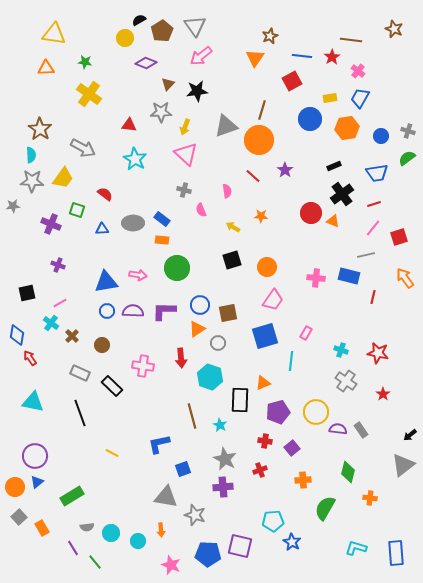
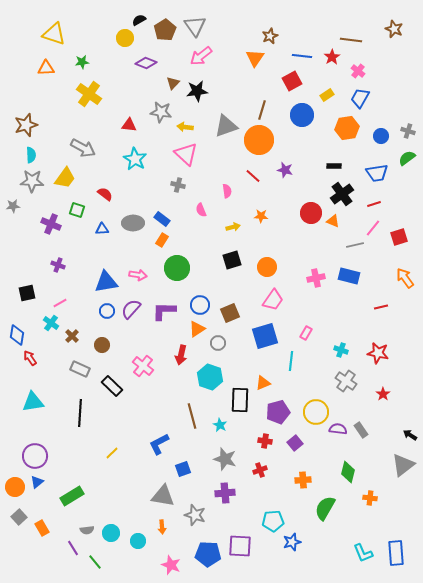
brown pentagon at (162, 31): moved 3 px right, 1 px up
yellow triangle at (54, 34): rotated 10 degrees clockwise
green star at (85, 62): moved 3 px left; rotated 16 degrees counterclockwise
brown triangle at (168, 84): moved 5 px right, 1 px up
yellow rectangle at (330, 98): moved 3 px left, 3 px up; rotated 24 degrees counterclockwise
gray star at (161, 112): rotated 10 degrees clockwise
blue circle at (310, 119): moved 8 px left, 4 px up
yellow arrow at (185, 127): rotated 77 degrees clockwise
brown star at (40, 129): moved 14 px left, 4 px up; rotated 20 degrees clockwise
black rectangle at (334, 166): rotated 24 degrees clockwise
purple star at (285, 170): rotated 21 degrees counterclockwise
yellow trapezoid at (63, 178): moved 2 px right
gray cross at (184, 190): moved 6 px left, 5 px up
yellow arrow at (233, 227): rotated 136 degrees clockwise
orange rectangle at (162, 240): rotated 64 degrees counterclockwise
gray line at (366, 255): moved 11 px left, 10 px up
pink cross at (316, 278): rotated 18 degrees counterclockwise
red line at (373, 297): moved 8 px right, 10 px down; rotated 64 degrees clockwise
purple semicircle at (133, 311): moved 2 px left, 2 px up; rotated 50 degrees counterclockwise
brown square at (228, 313): moved 2 px right; rotated 12 degrees counterclockwise
red arrow at (181, 358): moved 3 px up; rotated 18 degrees clockwise
pink cross at (143, 366): rotated 30 degrees clockwise
gray rectangle at (80, 373): moved 4 px up
cyan triangle at (33, 402): rotated 20 degrees counterclockwise
black line at (80, 413): rotated 24 degrees clockwise
black arrow at (410, 435): rotated 72 degrees clockwise
blue L-shape at (159, 444): rotated 15 degrees counterclockwise
purple square at (292, 448): moved 3 px right, 5 px up
yellow line at (112, 453): rotated 72 degrees counterclockwise
gray star at (225, 459): rotated 10 degrees counterclockwise
purple cross at (223, 487): moved 2 px right, 6 px down
gray triangle at (166, 497): moved 3 px left, 1 px up
gray semicircle at (87, 527): moved 3 px down
orange arrow at (161, 530): moved 1 px right, 3 px up
blue star at (292, 542): rotated 24 degrees clockwise
purple square at (240, 546): rotated 10 degrees counterclockwise
cyan L-shape at (356, 548): moved 7 px right, 5 px down; rotated 130 degrees counterclockwise
